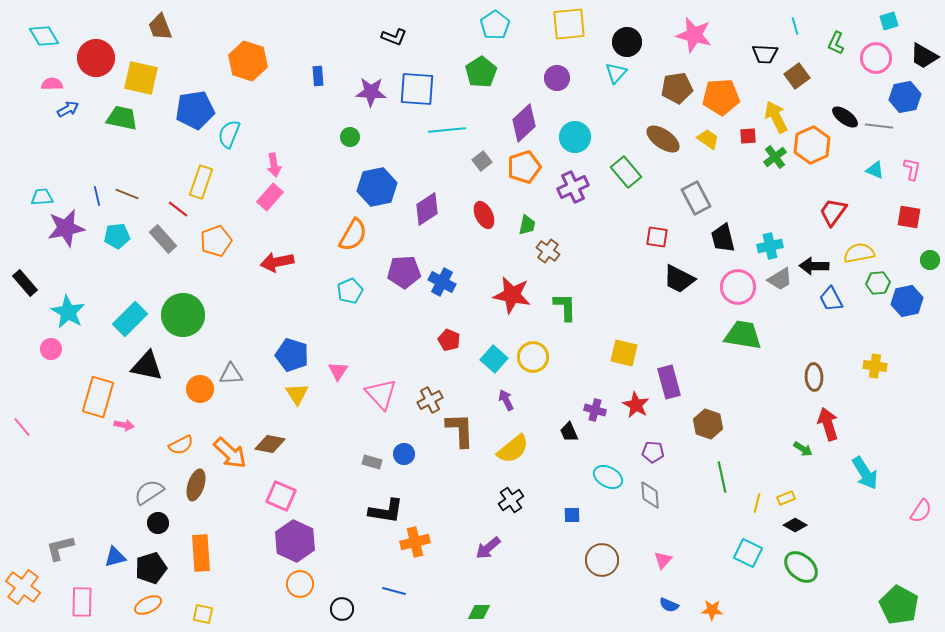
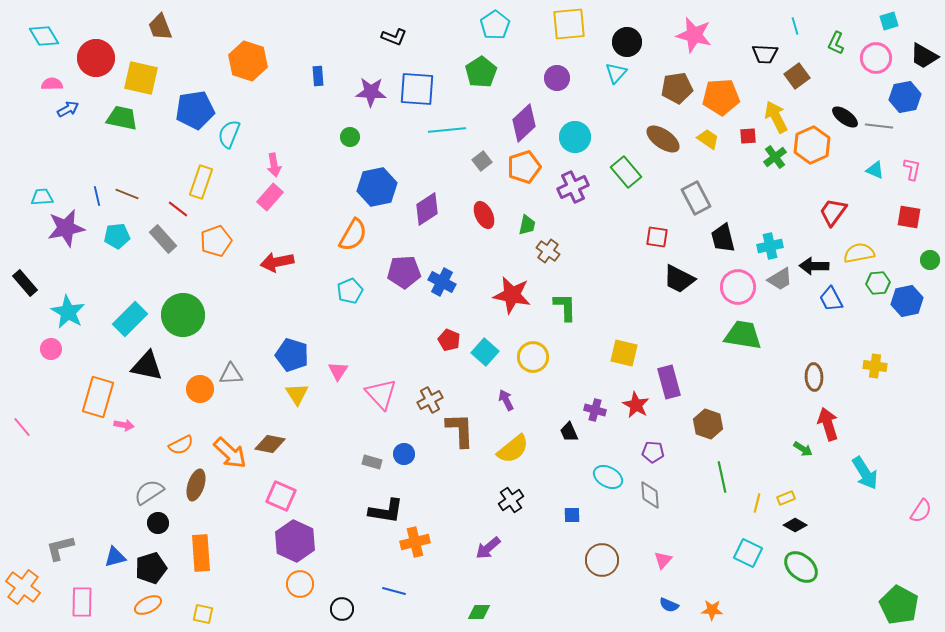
cyan square at (494, 359): moved 9 px left, 7 px up
